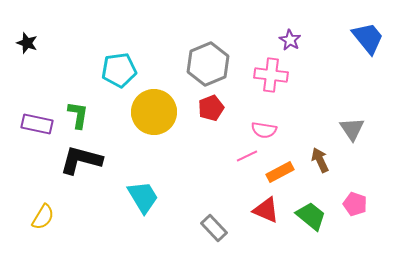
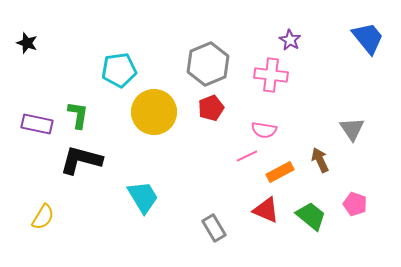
gray rectangle: rotated 12 degrees clockwise
